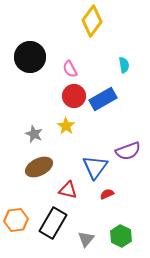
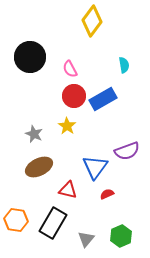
yellow star: moved 1 px right
purple semicircle: moved 1 px left
orange hexagon: rotated 15 degrees clockwise
green hexagon: rotated 10 degrees clockwise
